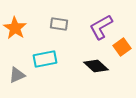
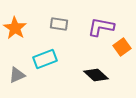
purple L-shape: rotated 40 degrees clockwise
cyan rectangle: rotated 10 degrees counterclockwise
black diamond: moved 9 px down
